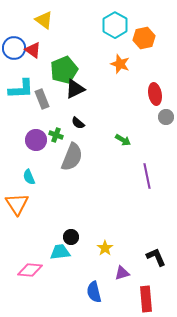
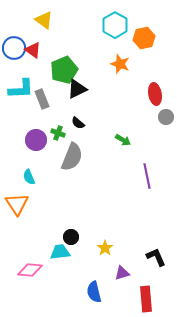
black triangle: moved 2 px right
green cross: moved 2 px right, 2 px up
